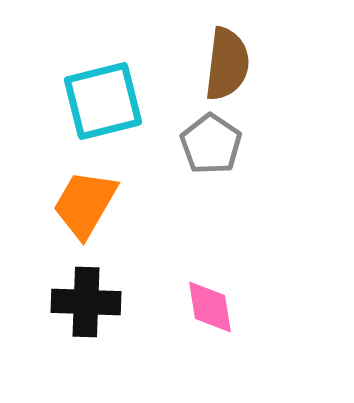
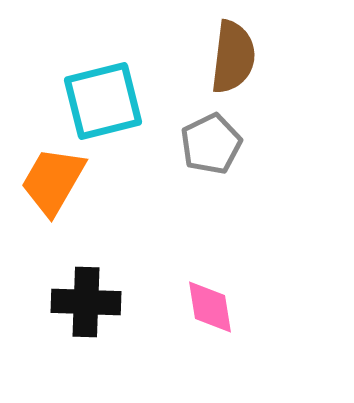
brown semicircle: moved 6 px right, 7 px up
gray pentagon: rotated 12 degrees clockwise
orange trapezoid: moved 32 px left, 23 px up
